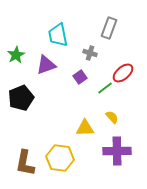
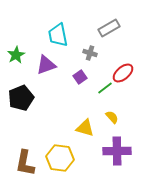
gray rectangle: rotated 40 degrees clockwise
yellow triangle: rotated 18 degrees clockwise
